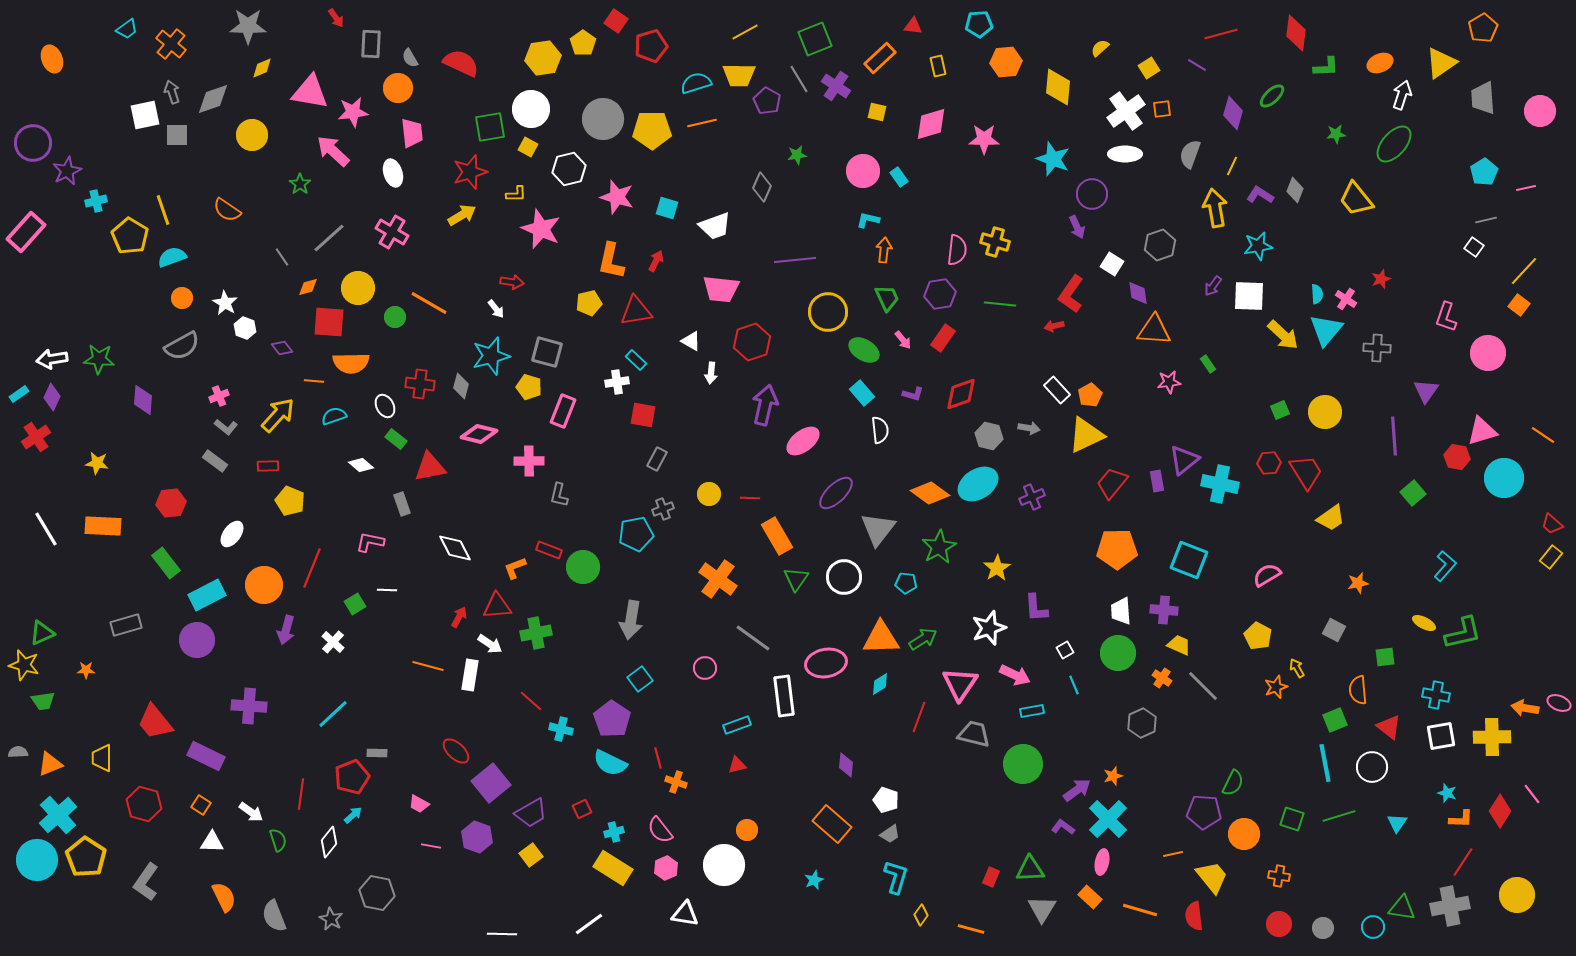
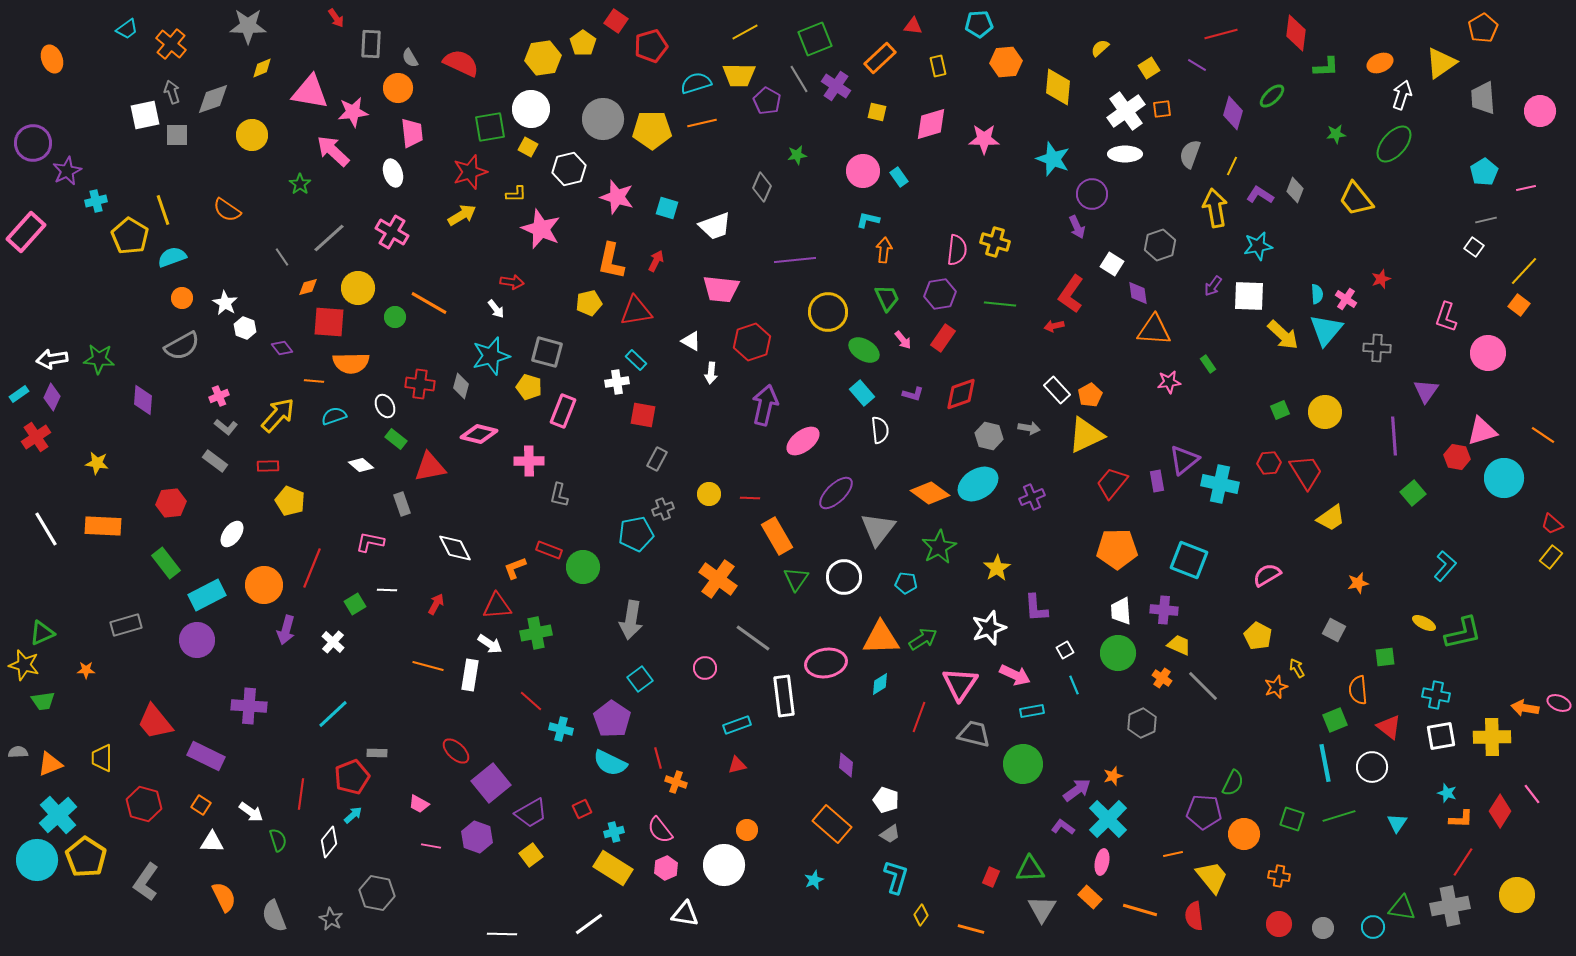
red arrow at (459, 617): moved 23 px left, 13 px up
